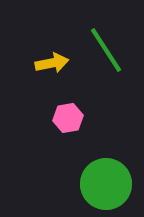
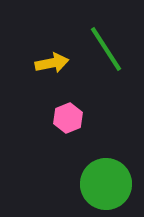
green line: moved 1 px up
pink hexagon: rotated 12 degrees counterclockwise
